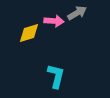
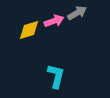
pink arrow: rotated 24 degrees counterclockwise
yellow diamond: moved 3 px up
